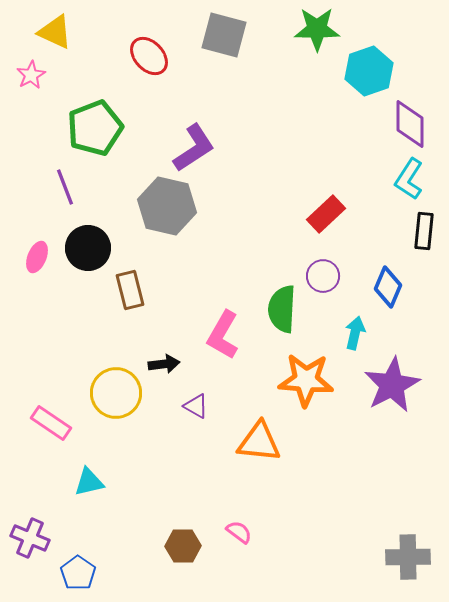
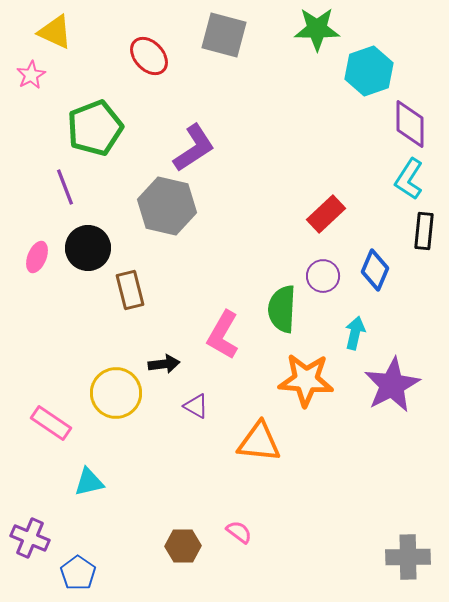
blue diamond: moved 13 px left, 17 px up
